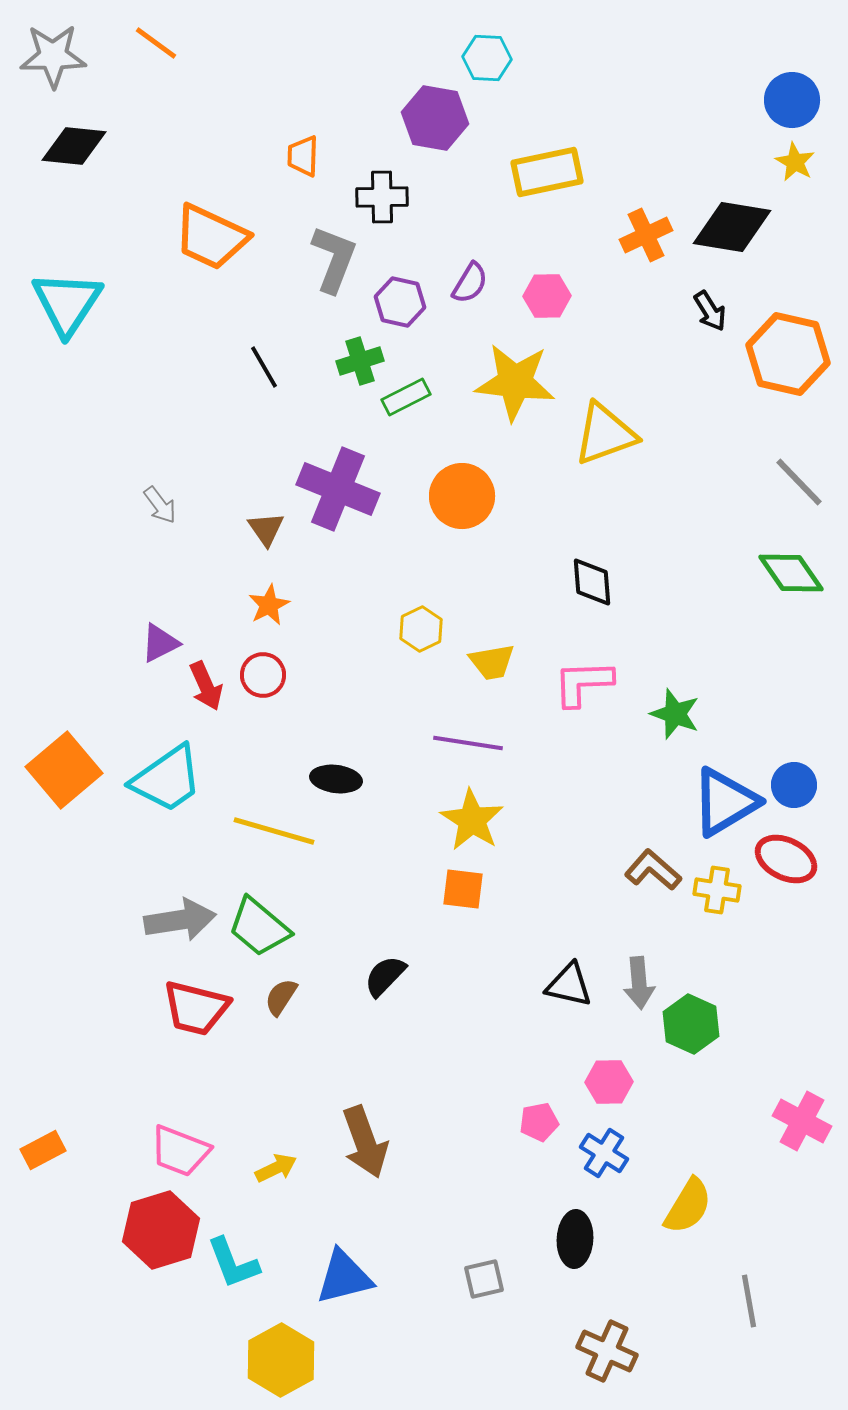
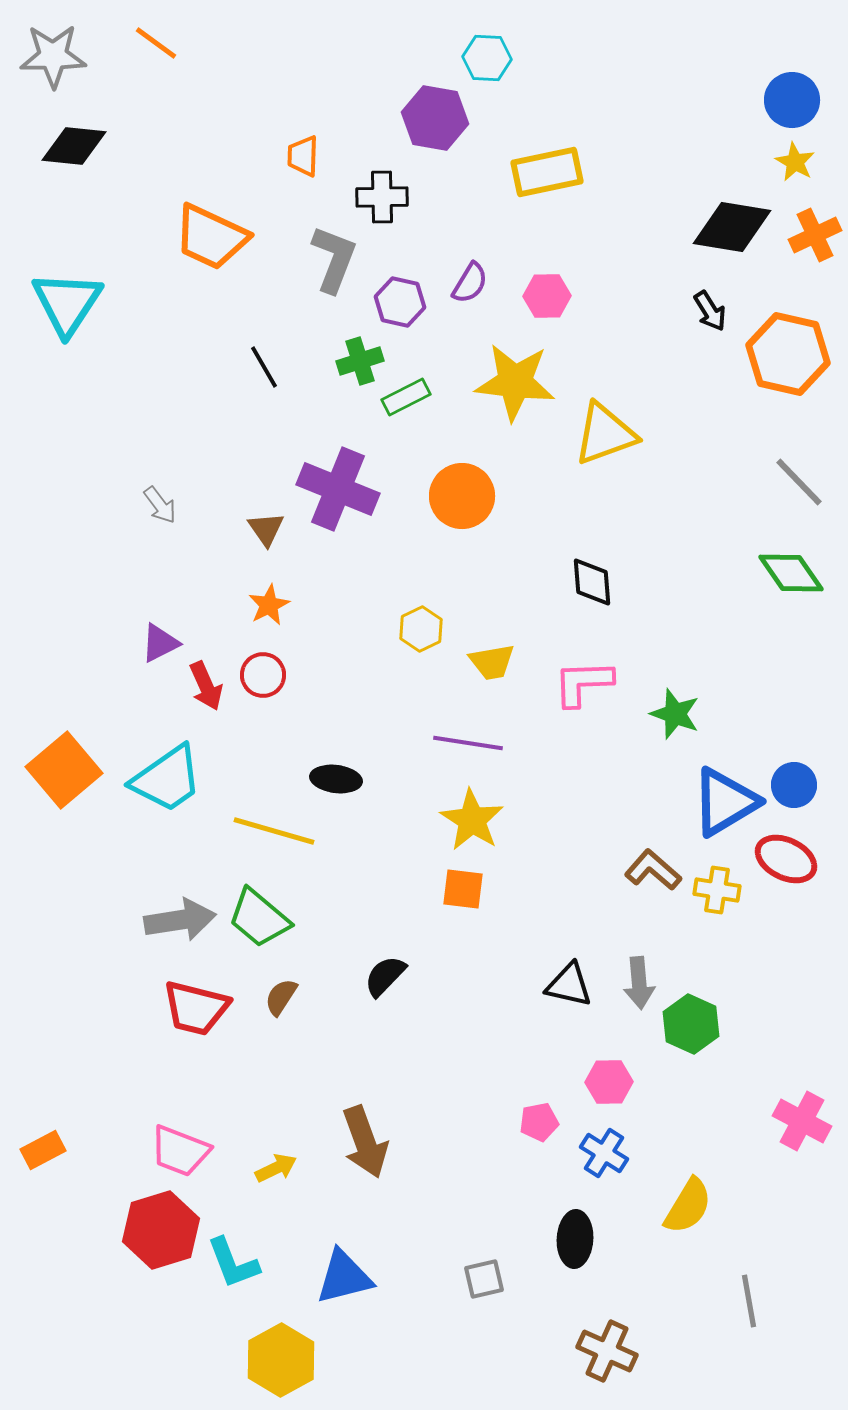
orange cross at (646, 235): moved 169 px right
green trapezoid at (259, 927): moved 9 px up
